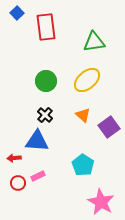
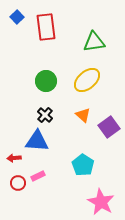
blue square: moved 4 px down
